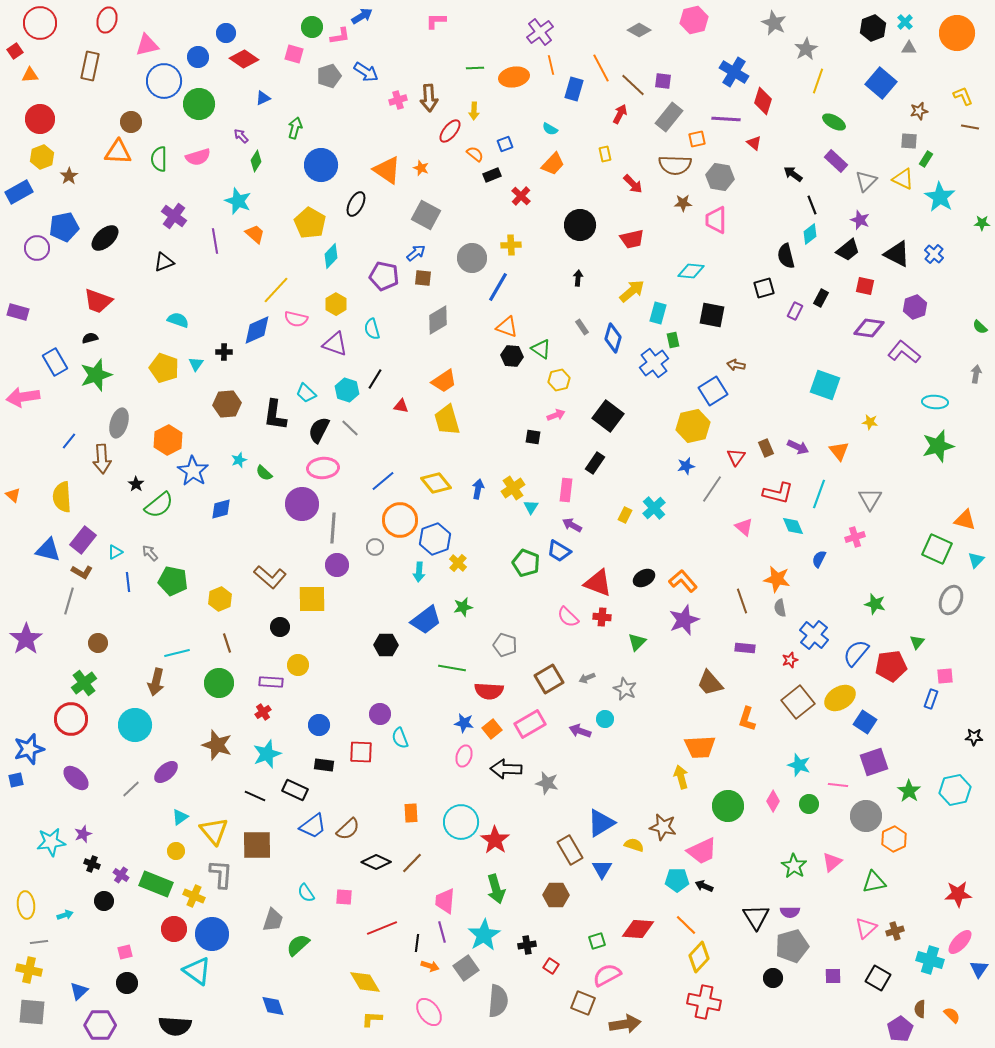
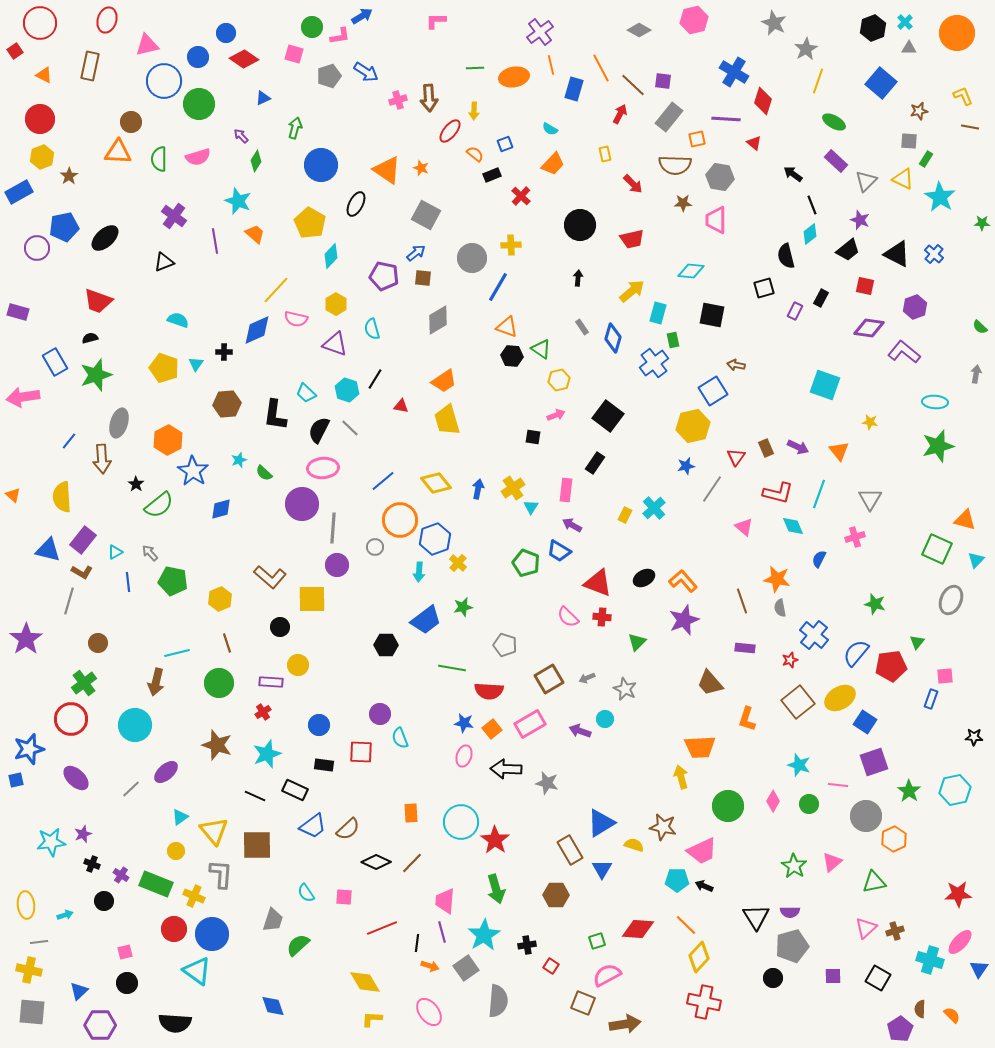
orange triangle at (30, 75): moved 14 px right; rotated 30 degrees clockwise
black semicircle at (175, 1026): moved 3 px up
